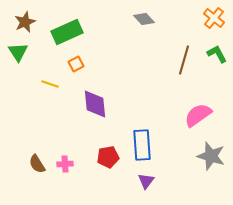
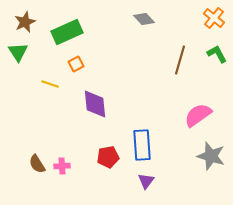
brown line: moved 4 px left
pink cross: moved 3 px left, 2 px down
